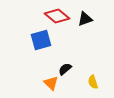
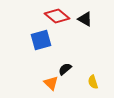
black triangle: rotated 49 degrees clockwise
